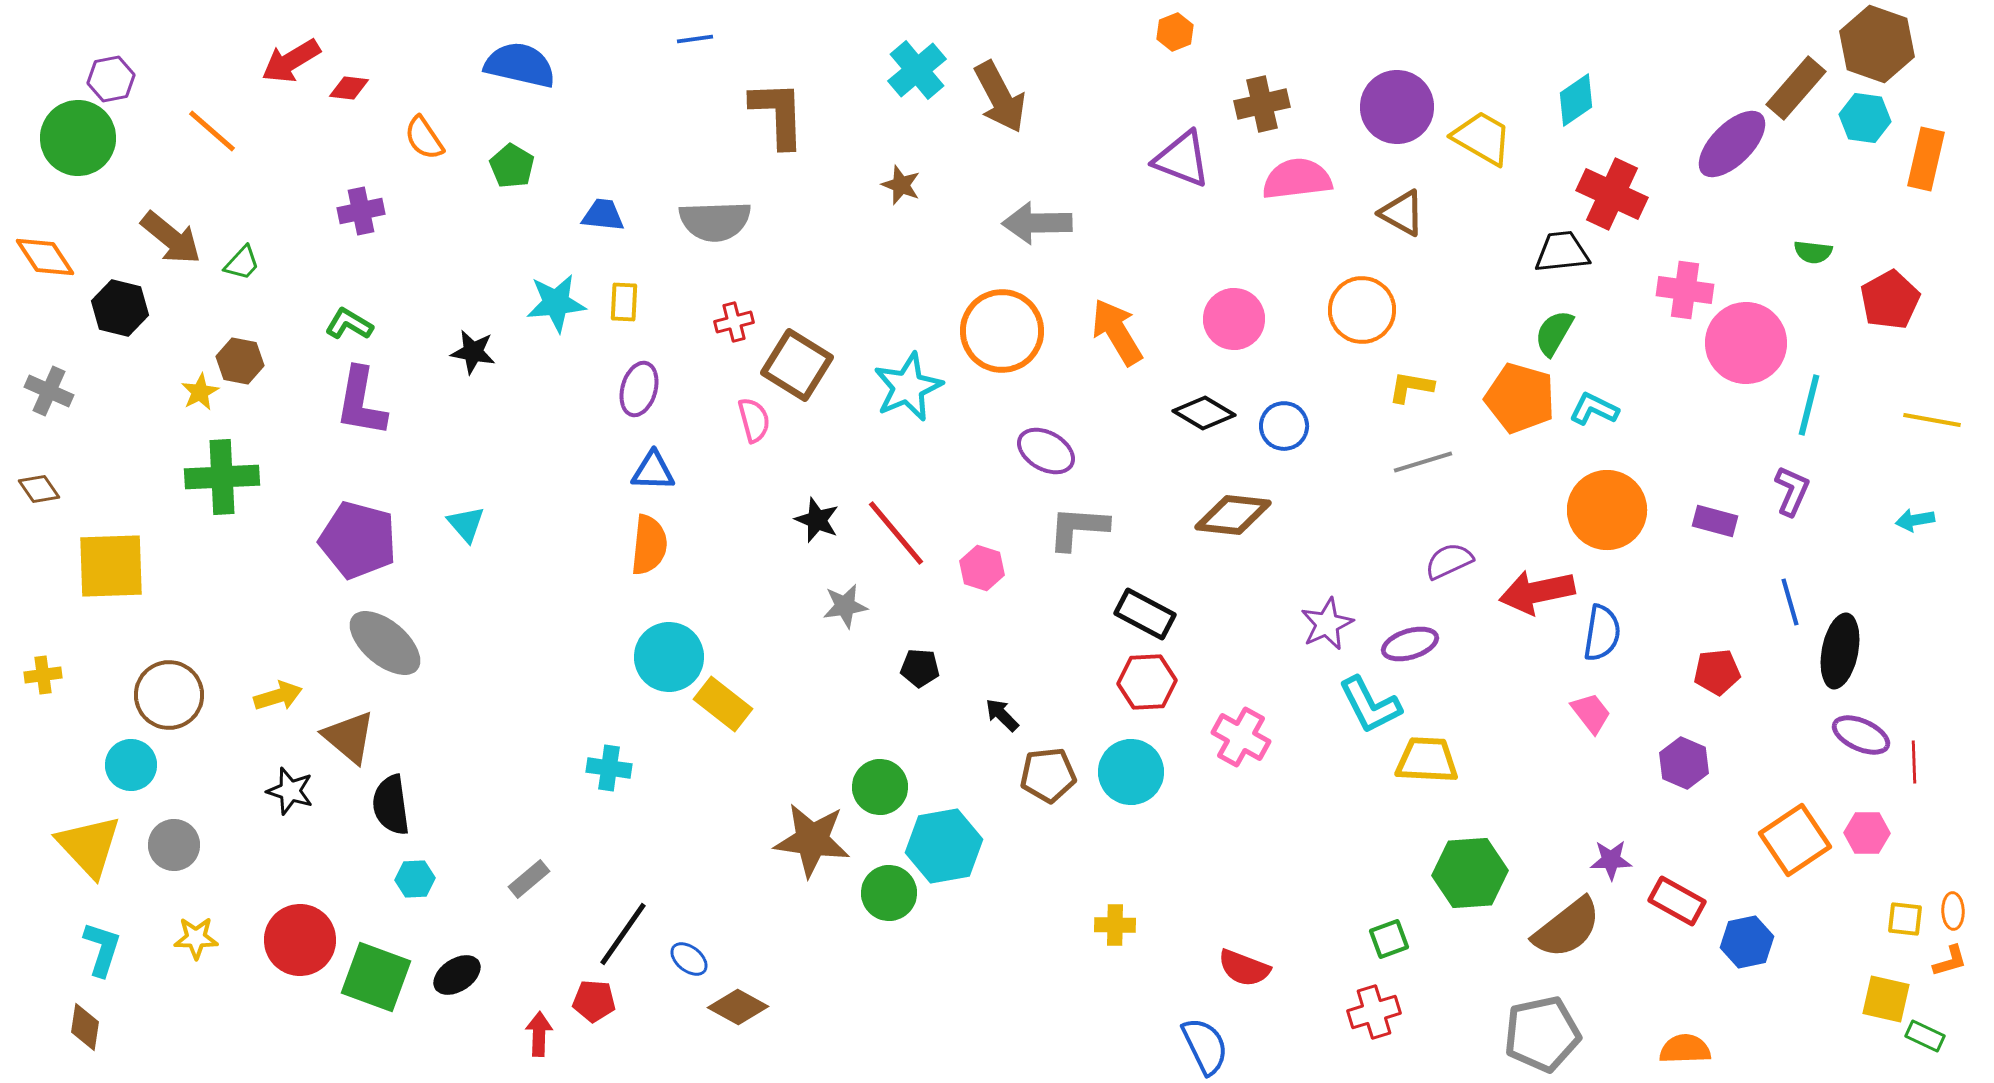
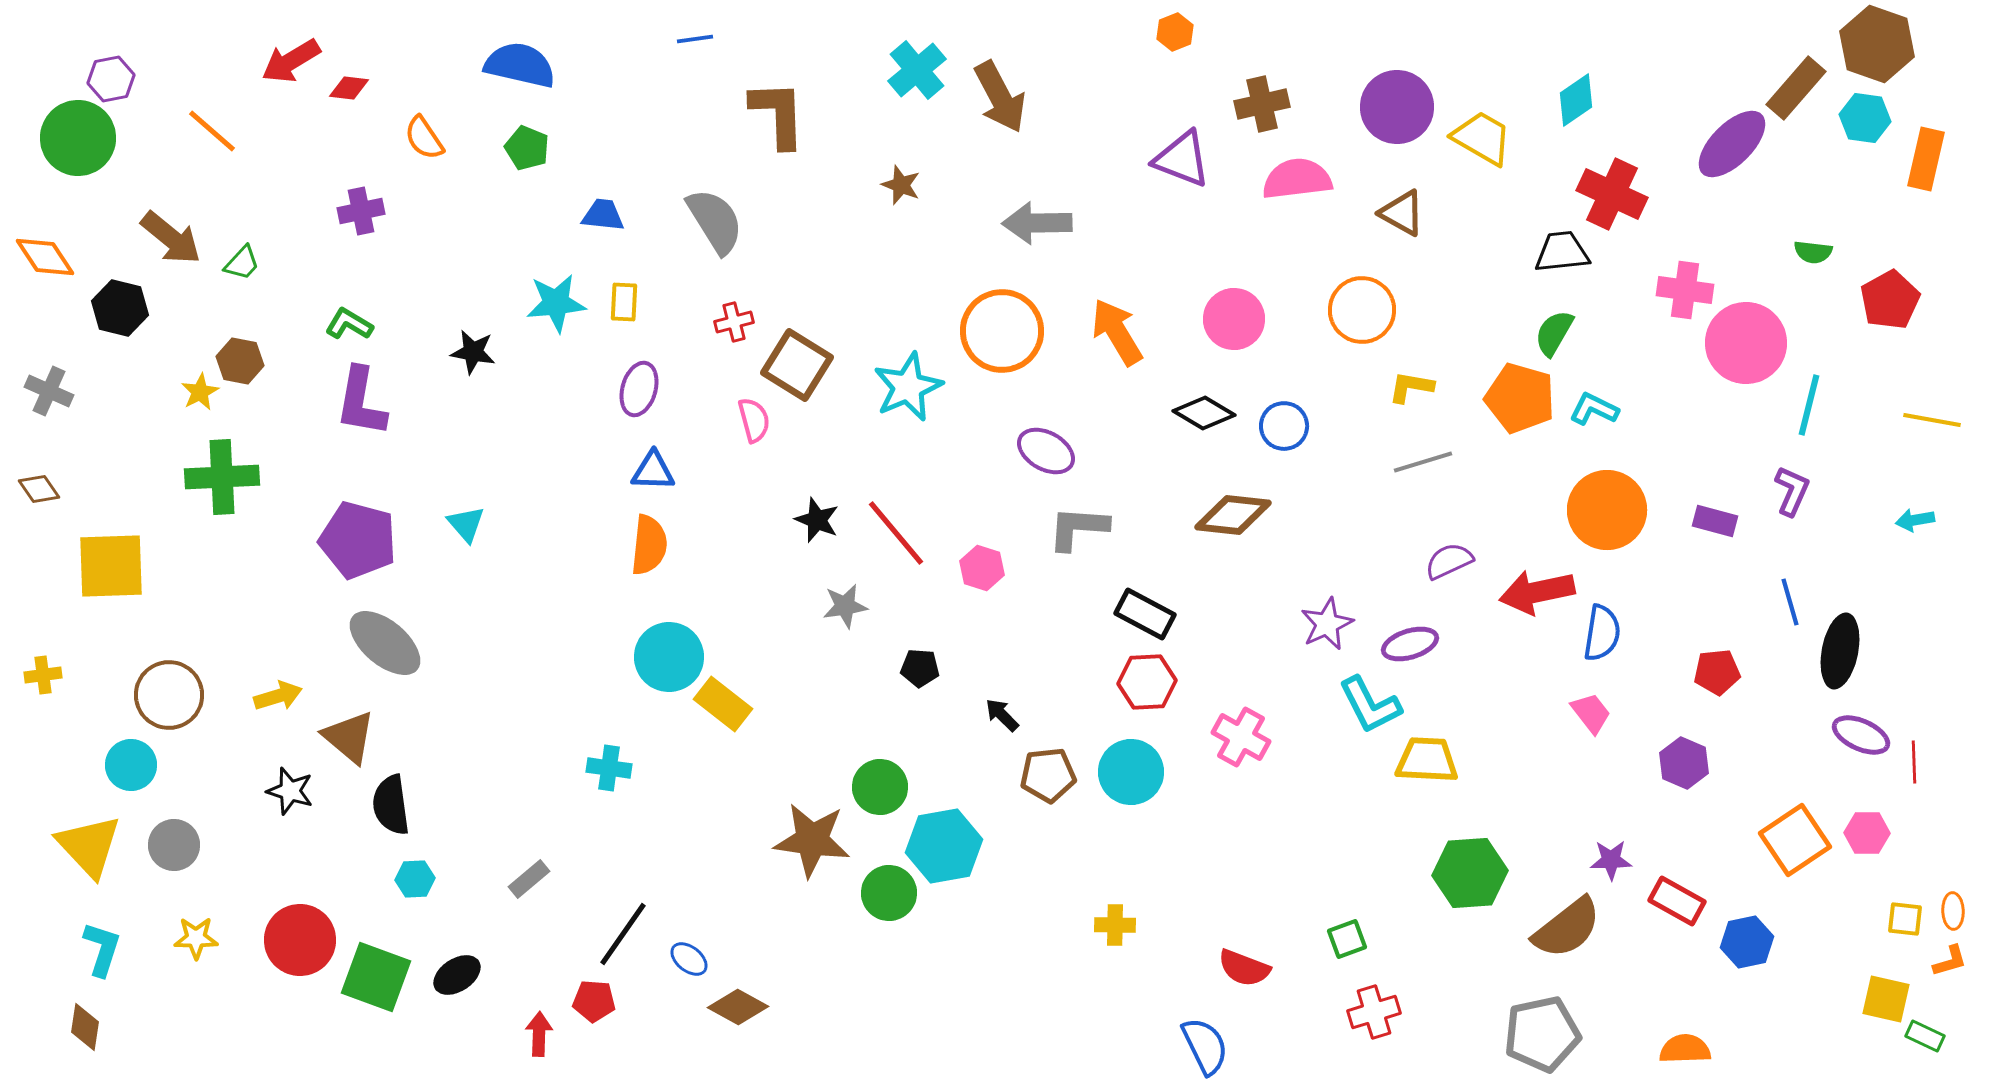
green pentagon at (512, 166): moved 15 px right, 18 px up; rotated 9 degrees counterclockwise
gray semicircle at (715, 221): rotated 120 degrees counterclockwise
green square at (1389, 939): moved 42 px left
